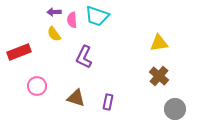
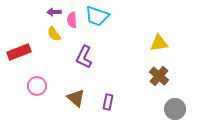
brown triangle: rotated 24 degrees clockwise
